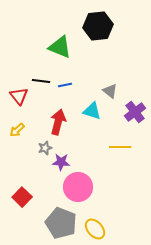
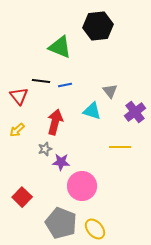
gray triangle: rotated 14 degrees clockwise
red arrow: moved 3 px left
gray star: moved 1 px down
pink circle: moved 4 px right, 1 px up
